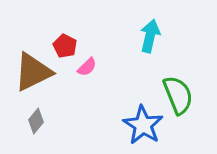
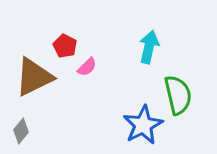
cyan arrow: moved 1 px left, 11 px down
brown triangle: moved 1 px right, 5 px down
green semicircle: rotated 9 degrees clockwise
gray diamond: moved 15 px left, 10 px down
blue star: rotated 12 degrees clockwise
